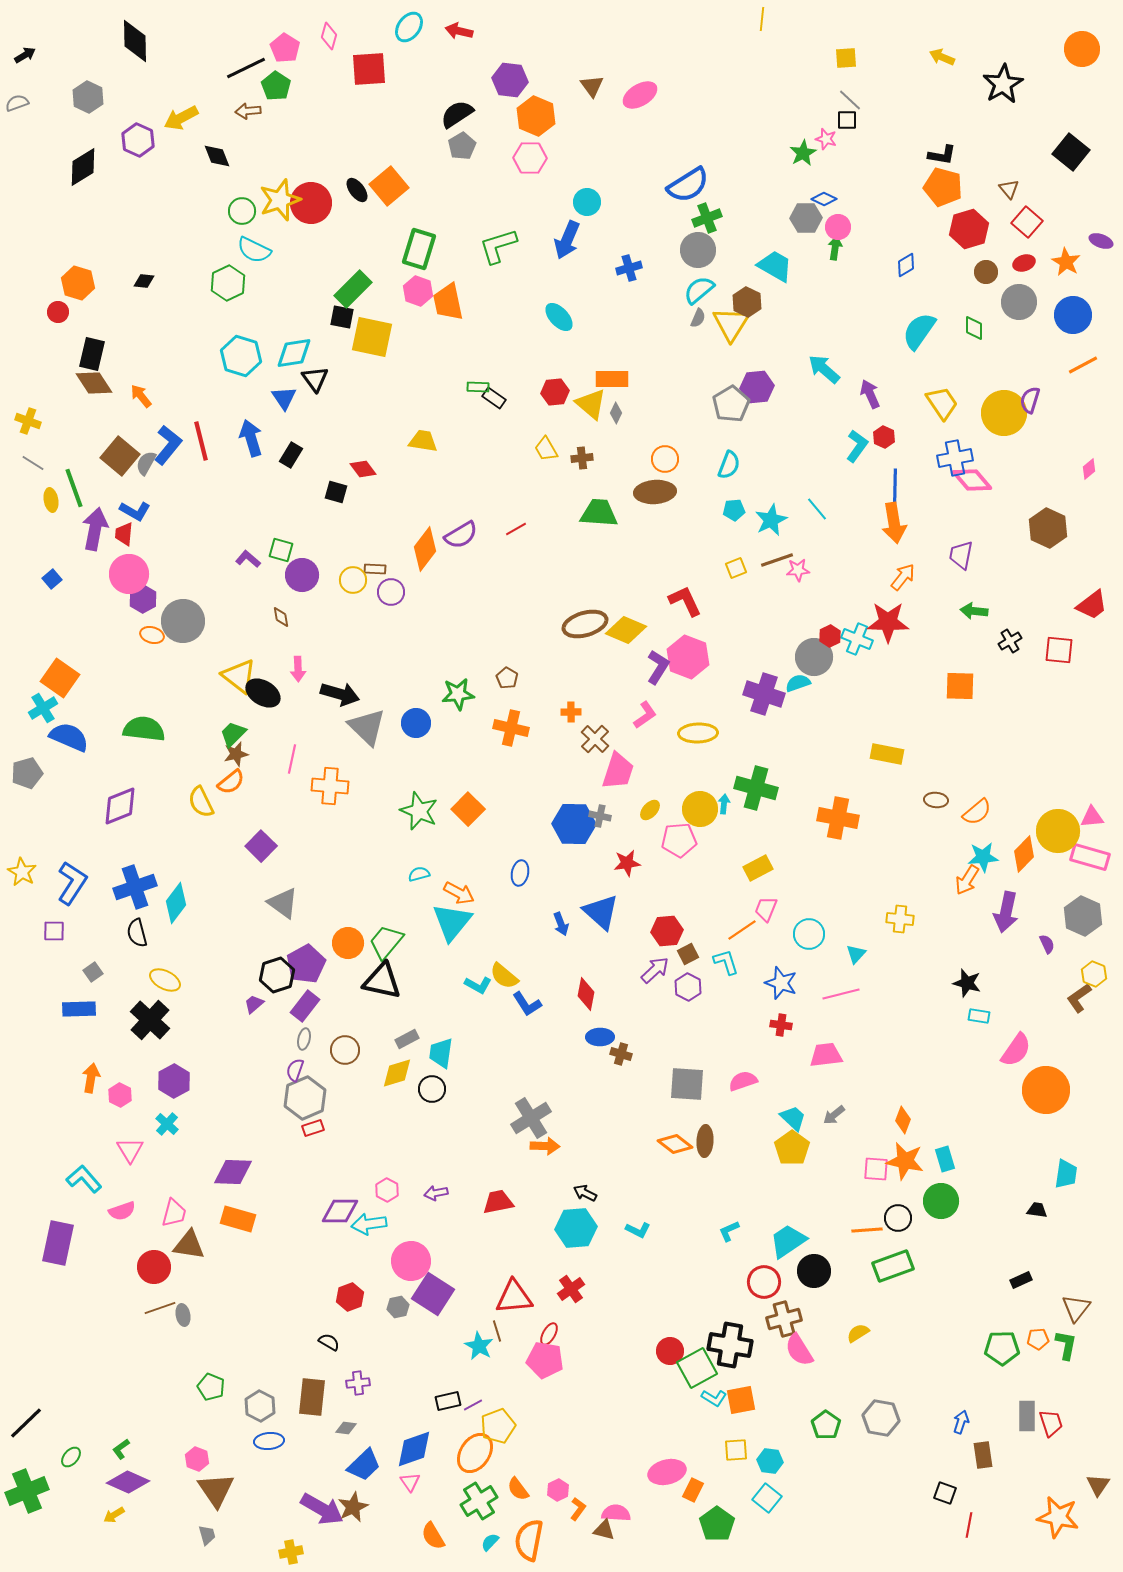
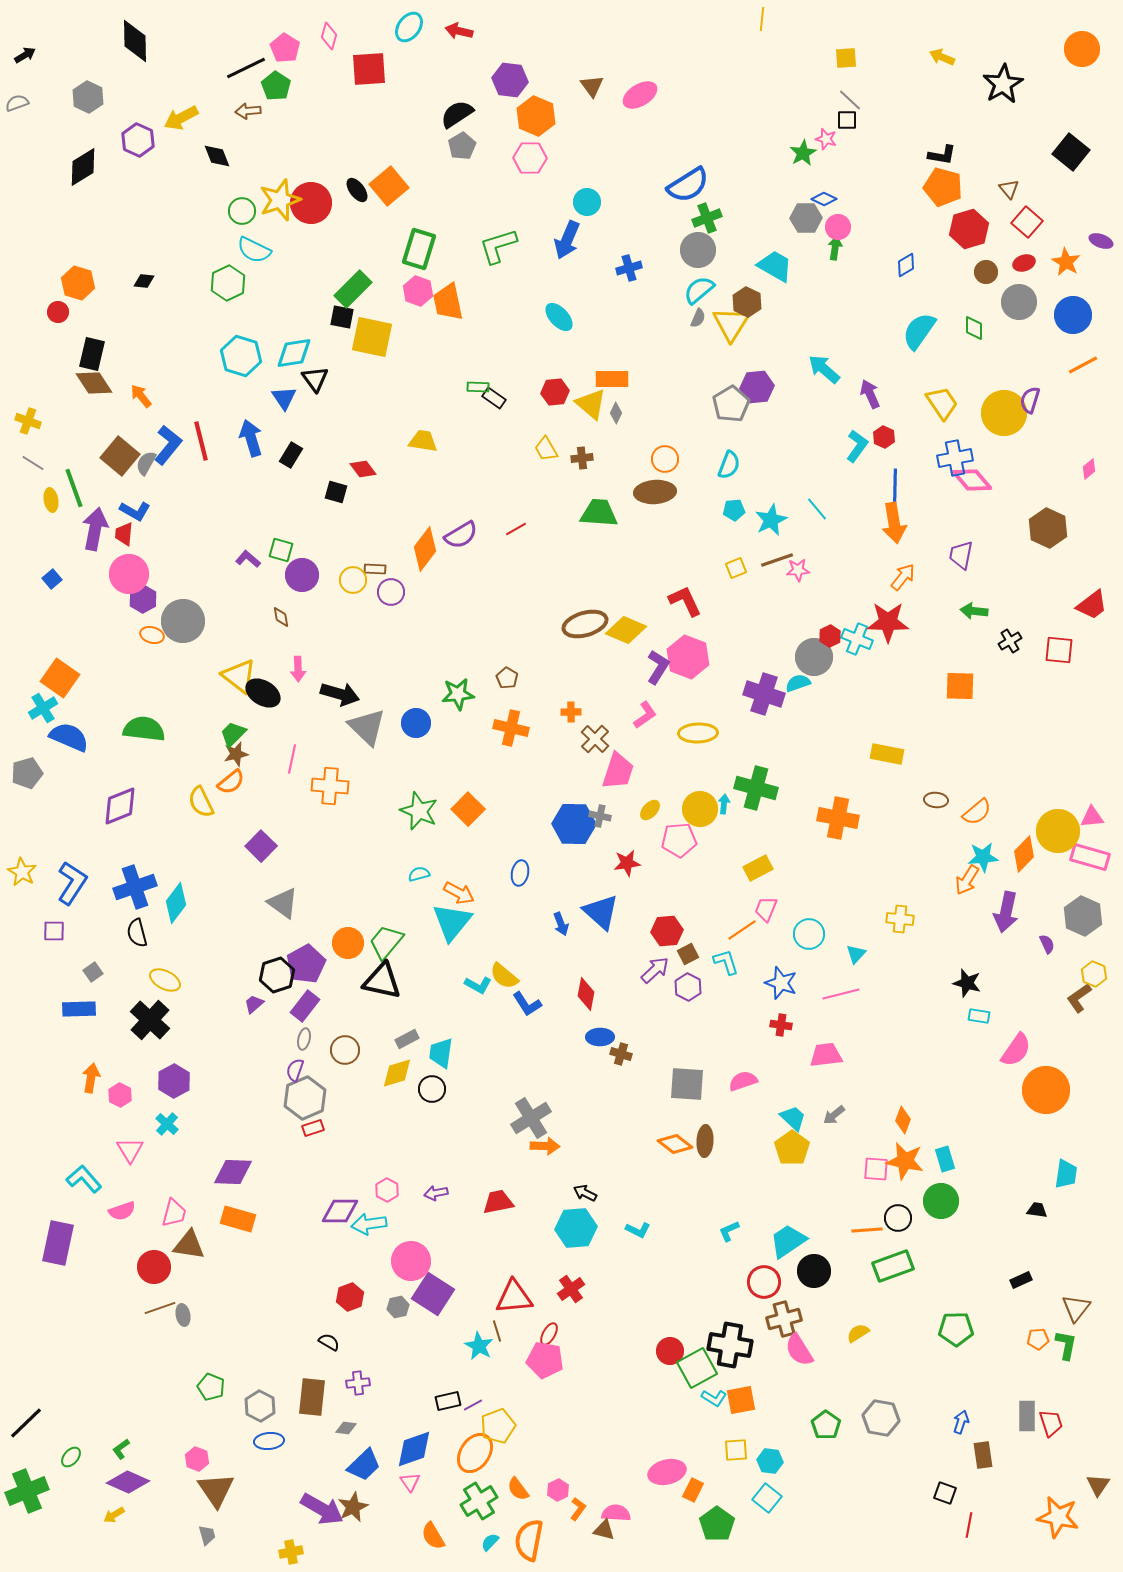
green pentagon at (1002, 1348): moved 46 px left, 19 px up
